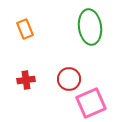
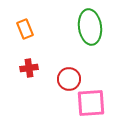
red cross: moved 3 px right, 12 px up
pink square: rotated 20 degrees clockwise
